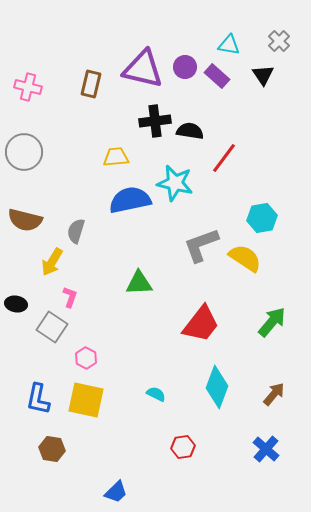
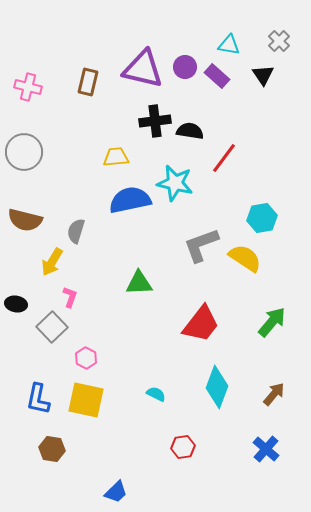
brown rectangle: moved 3 px left, 2 px up
gray square: rotated 12 degrees clockwise
